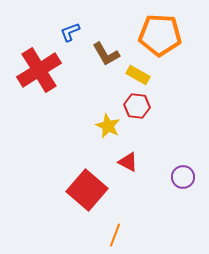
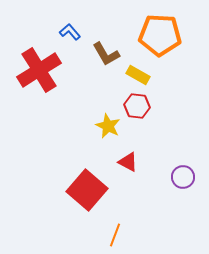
blue L-shape: rotated 70 degrees clockwise
